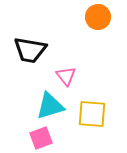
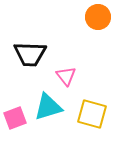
black trapezoid: moved 4 px down; rotated 8 degrees counterclockwise
cyan triangle: moved 2 px left, 1 px down
yellow square: rotated 12 degrees clockwise
pink square: moved 26 px left, 20 px up
